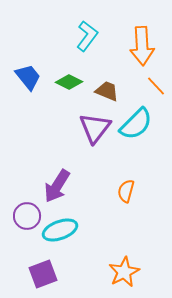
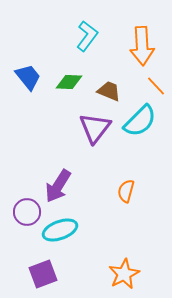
green diamond: rotated 24 degrees counterclockwise
brown trapezoid: moved 2 px right
cyan semicircle: moved 4 px right, 3 px up
purple arrow: moved 1 px right
purple circle: moved 4 px up
orange star: moved 2 px down
